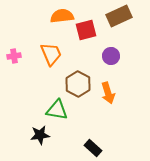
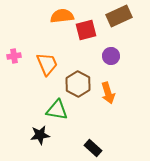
orange trapezoid: moved 4 px left, 10 px down
